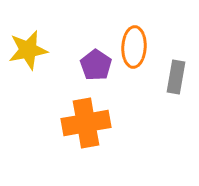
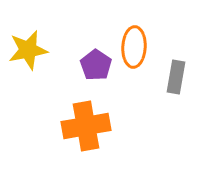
orange cross: moved 3 px down
